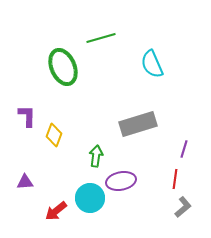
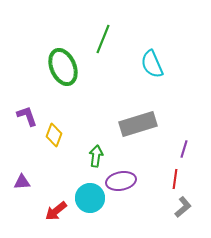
green line: moved 2 px right, 1 px down; rotated 52 degrees counterclockwise
purple L-shape: rotated 20 degrees counterclockwise
purple triangle: moved 3 px left
